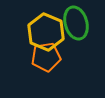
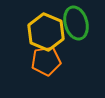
orange pentagon: moved 4 px down
